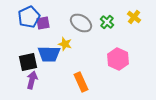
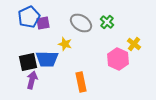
yellow cross: moved 27 px down
blue trapezoid: moved 2 px left, 5 px down
orange rectangle: rotated 12 degrees clockwise
